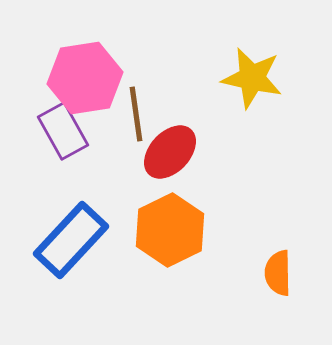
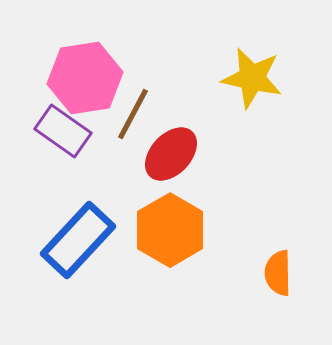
brown line: moved 3 px left; rotated 36 degrees clockwise
purple rectangle: rotated 26 degrees counterclockwise
red ellipse: moved 1 px right, 2 px down
orange hexagon: rotated 4 degrees counterclockwise
blue rectangle: moved 7 px right
